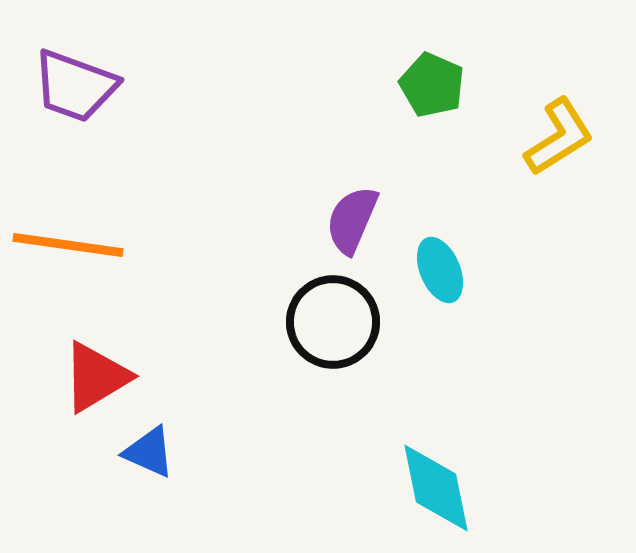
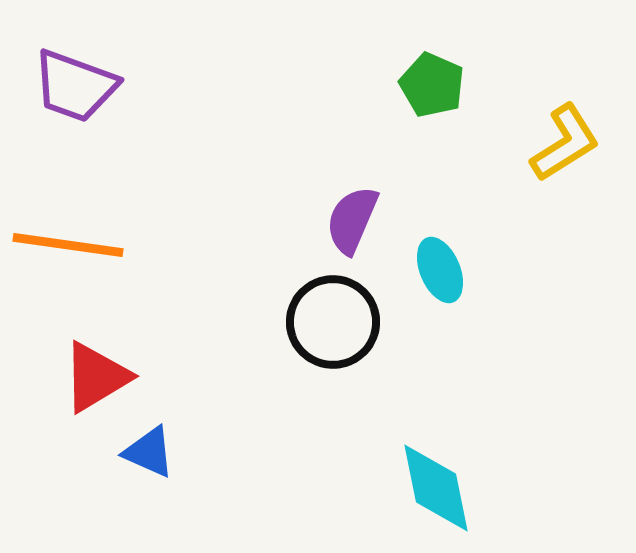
yellow L-shape: moved 6 px right, 6 px down
